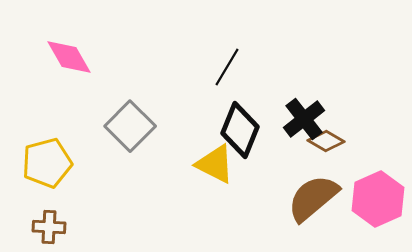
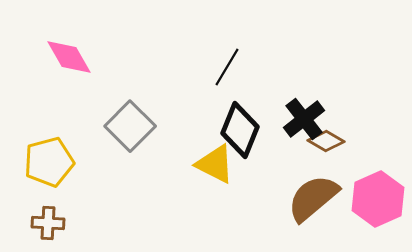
yellow pentagon: moved 2 px right, 1 px up
brown cross: moved 1 px left, 4 px up
